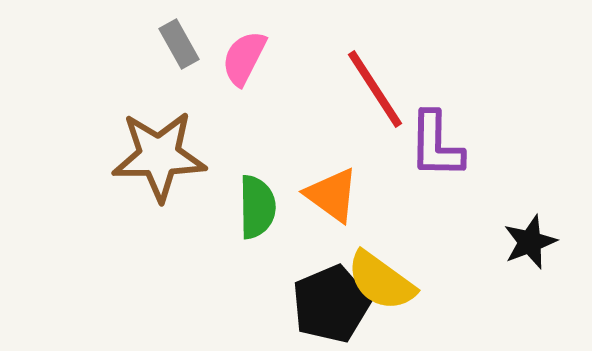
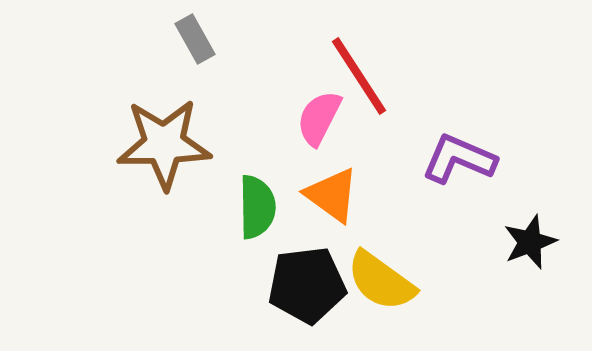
gray rectangle: moved 16 px right, 5 px up
pink semicircle: moved 75 px right, 60 px down
red line: moved 16 px left, 13 px up
purple L-shape: moved 23 px right, 14 px down; rotated 112 degrees clockwise
brown star: moved 5 px right, 12 px up
black pentagon: moved 24 px left, 19 px up; rotated 16 degrees clockwise
